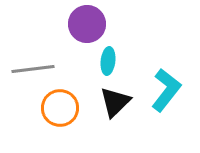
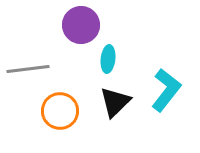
purple circle: moved 6 px left, 1 px down
cyan ellipse: moved 2 px up
gray line: moved 5 px left
orange circle: moved 3 px down
